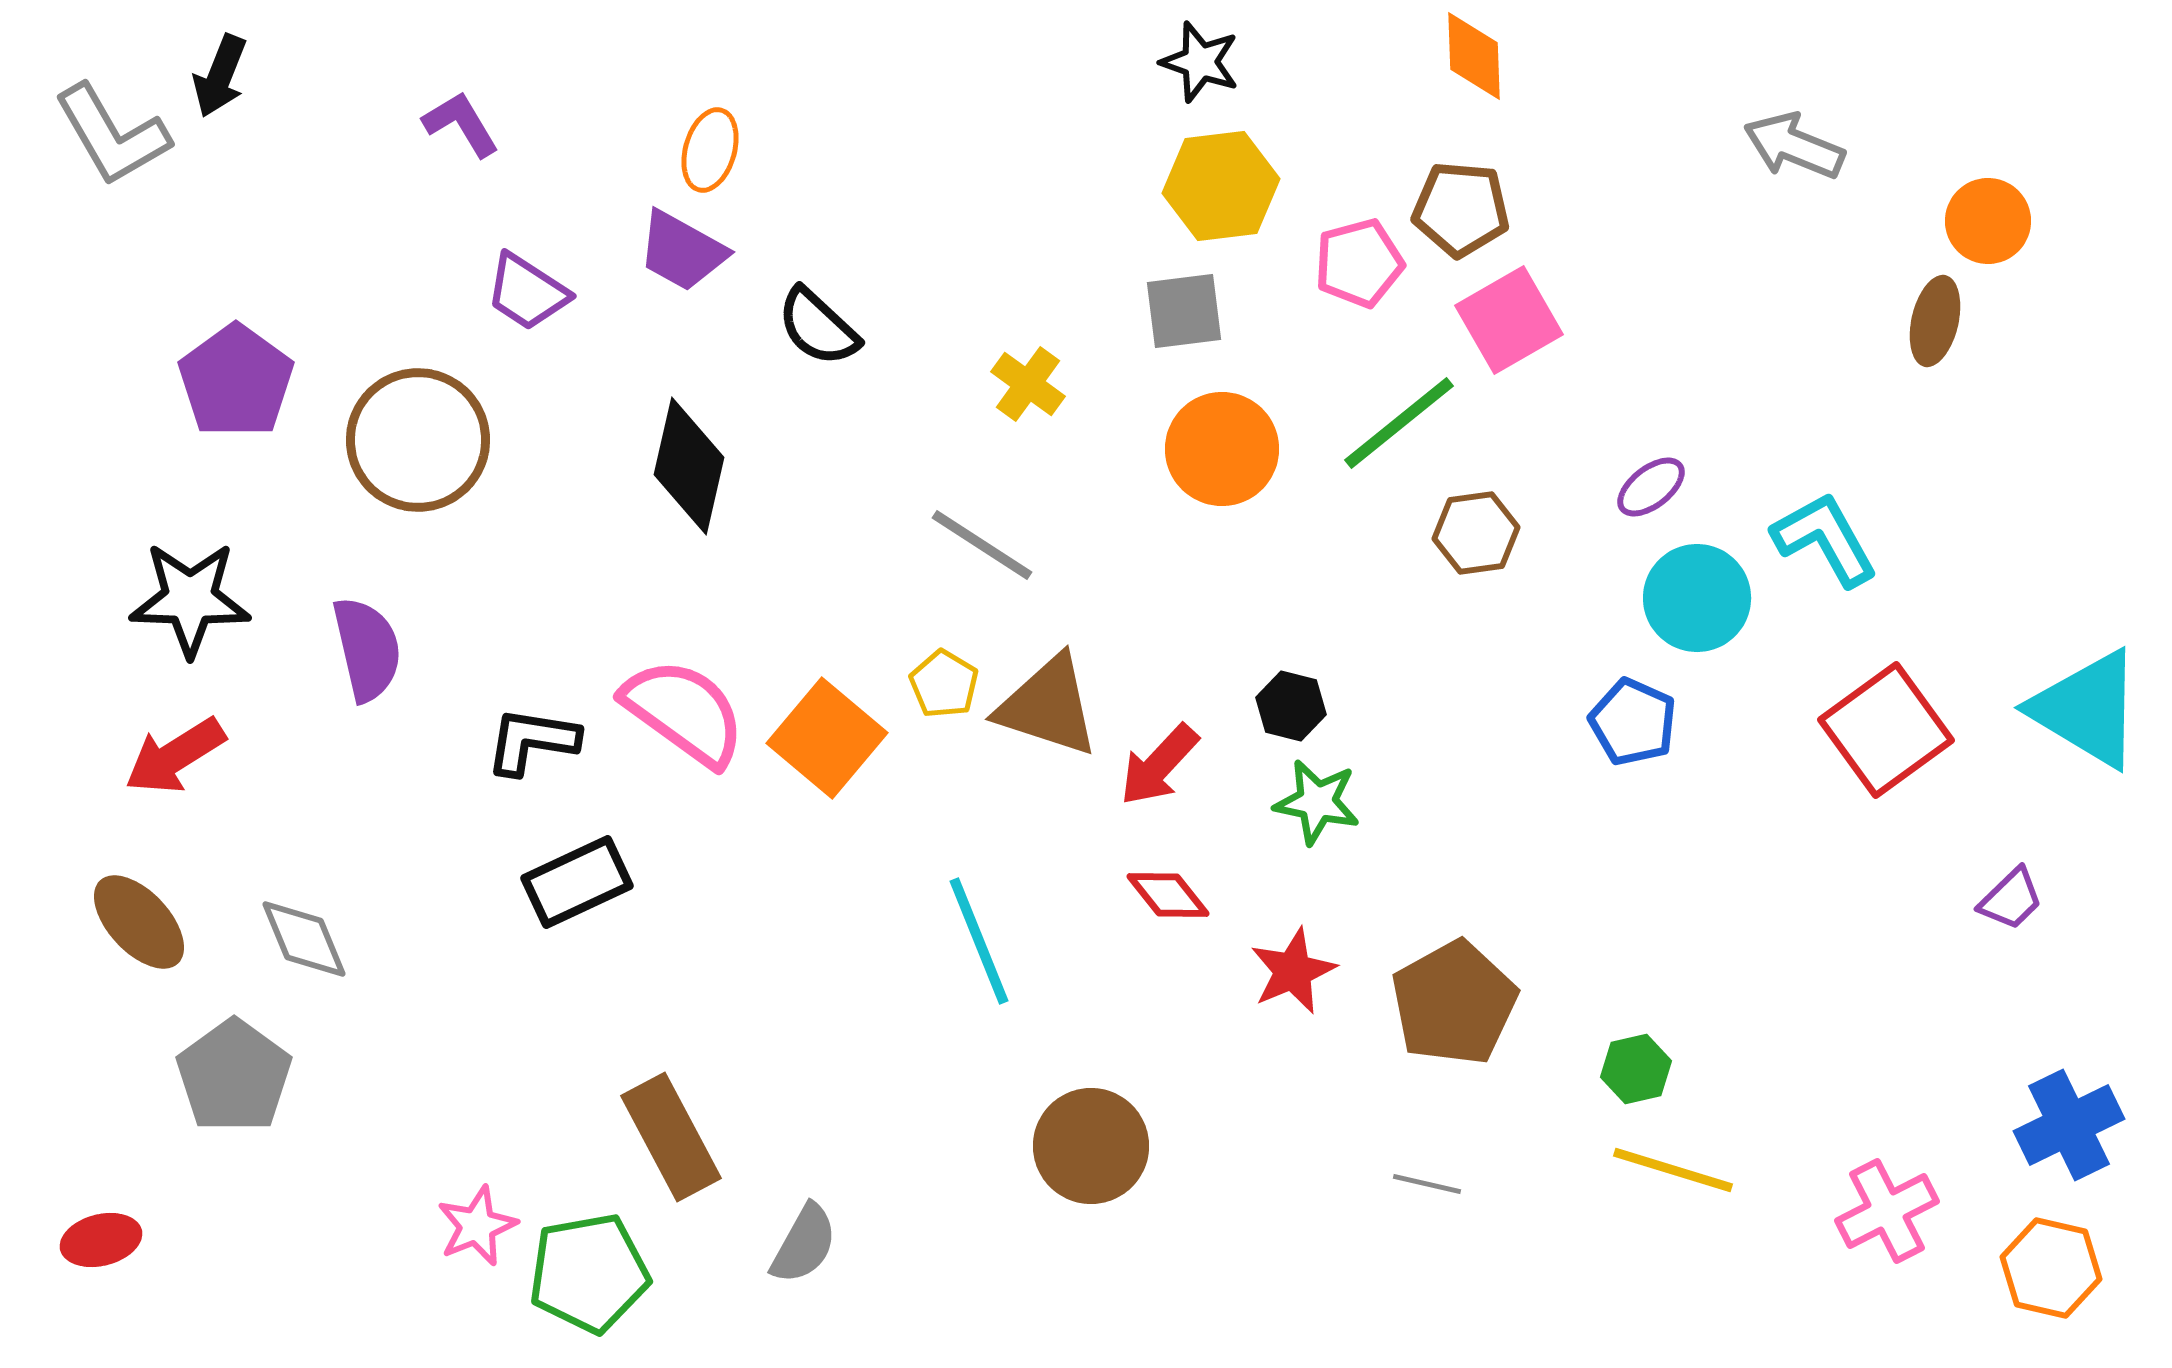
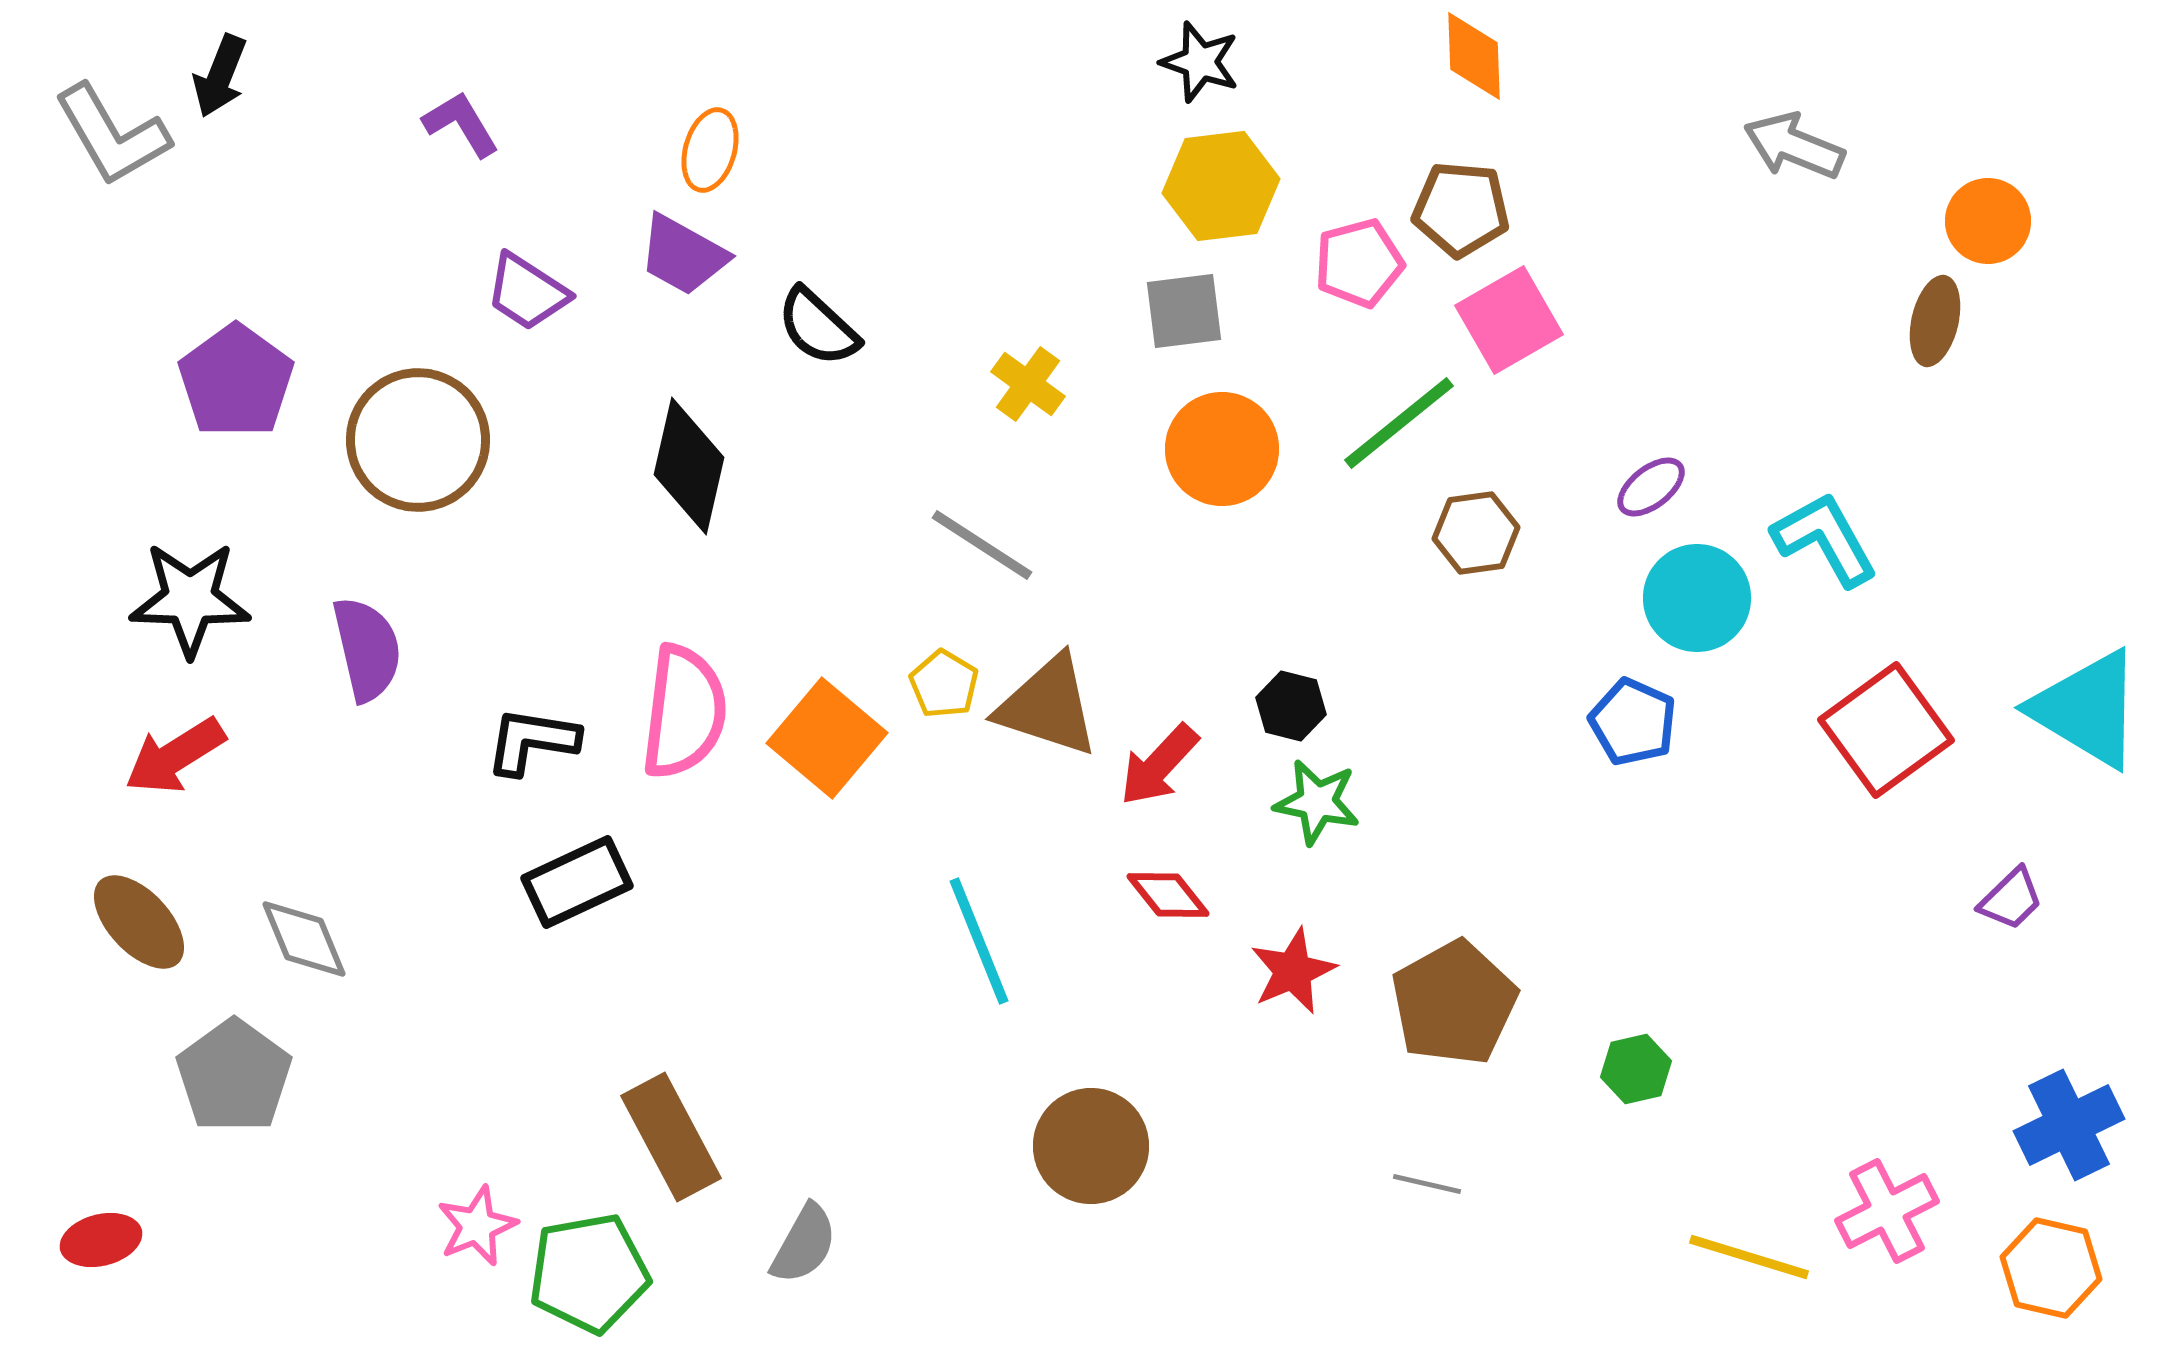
purple trapezoid at (682, 251): moved 1 px right, 4 px down
pink semicircle at (684, 712): rotated 61 degrees clockwise
yellow line at (1673, 1170): moved 76 px right, 87 px down
